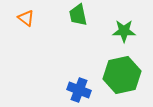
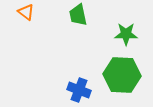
orange triangle: moved 6 px up
green star: moved 2 px right, 3 px down
green hexagon: rotated 15 degrees clockwise
